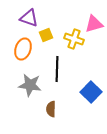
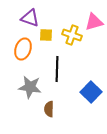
purple triangle: moved 1 px right
pink triangle: moved 2 px up
yellow square: rotated 24 degrees clockwise
yellow cross: moved 2 px left, 4 px up
gray star: moved 2 px down
brown semicircle: moved 2 px left
